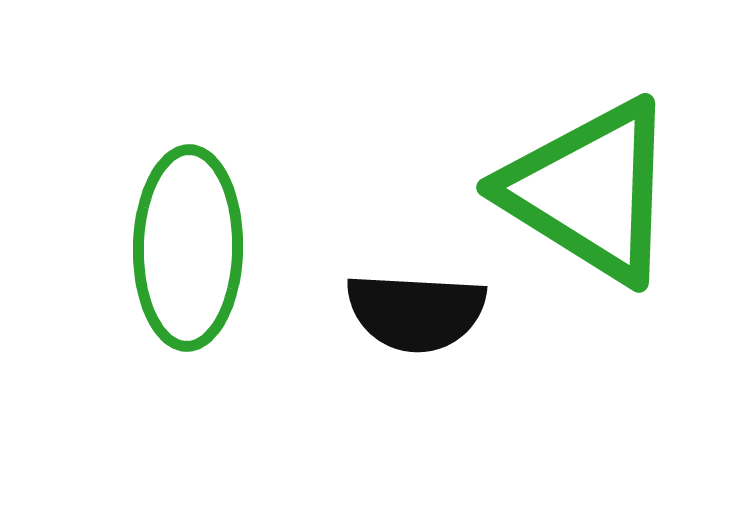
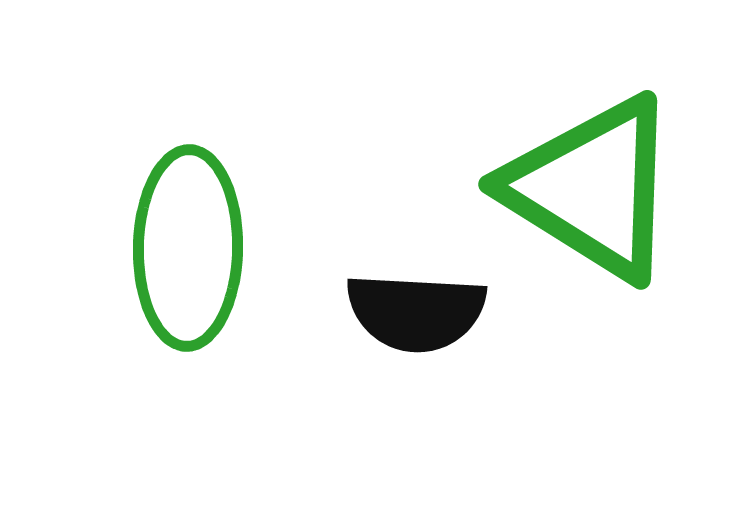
green triangle: moved 2 px right, 3 px up
